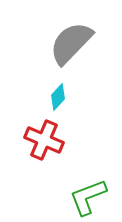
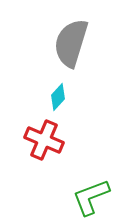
gray semicircle: rotated 27 degrees counterclockwise
green L-shape: moved 3 px right
